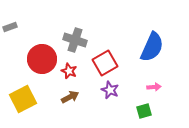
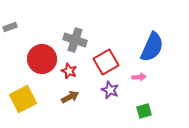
red square: moved 1 px right, 1 px up
pink arrow: moved 15 px left, 10 px up
